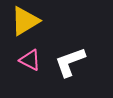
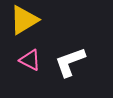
yellow triangle: moved 1 px left, 1 px up
